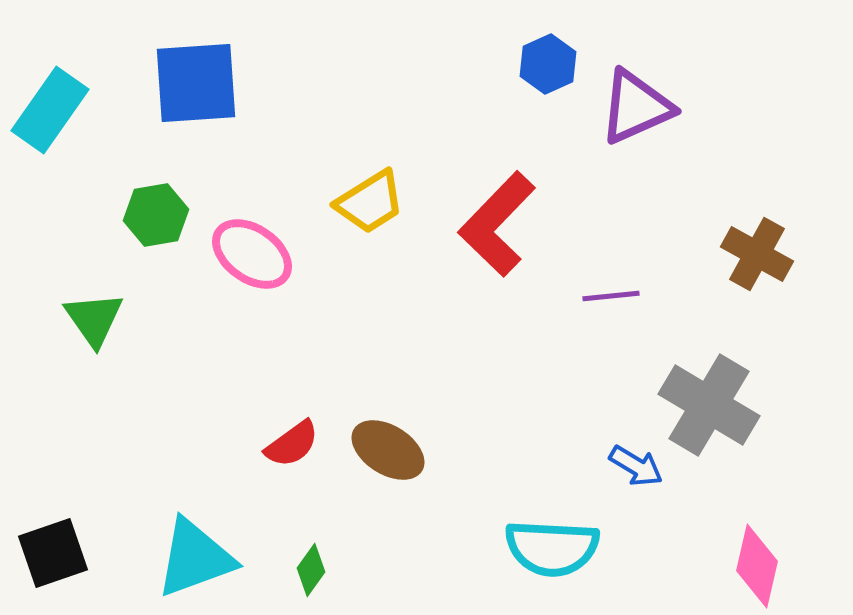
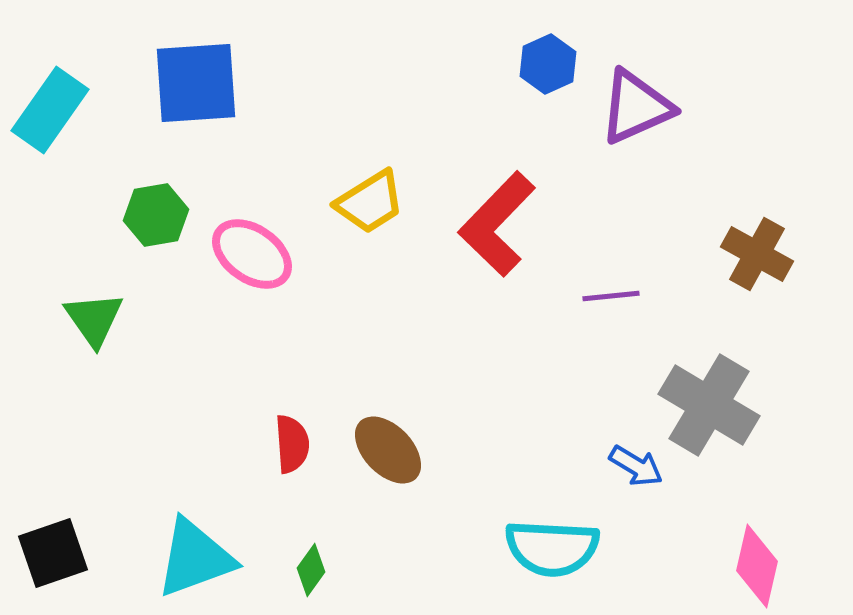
red semicircle: rotated 58 degrees counterclockwise
brown ellipse: rotated 14 degrees clockwise
